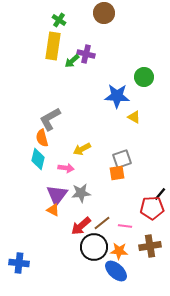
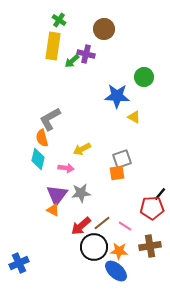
brown circle: moved 16 px down
pink line: rotated 24 degrees clockwise
blue cross: rotated 30 degrees counterclockwise
